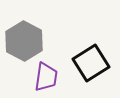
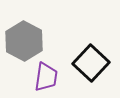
black square: rotated 15 degrees counterclockwise
